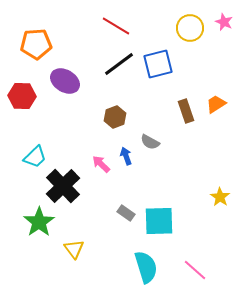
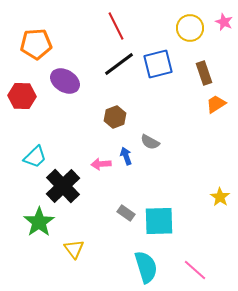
red line: rotated 32 degrees clockwise
brown rectangle: moved 18 px right, 38 px up
pink arrow: rotated 48 degrees counterclockwise
